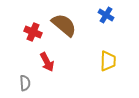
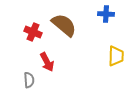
blue cross: moved 1 px up; rotated 28 degrees counterclockwise
yellow trapezoid: moved 8 px right, 5 px up
gray semicircle: moved 4 px right, 3 px up
